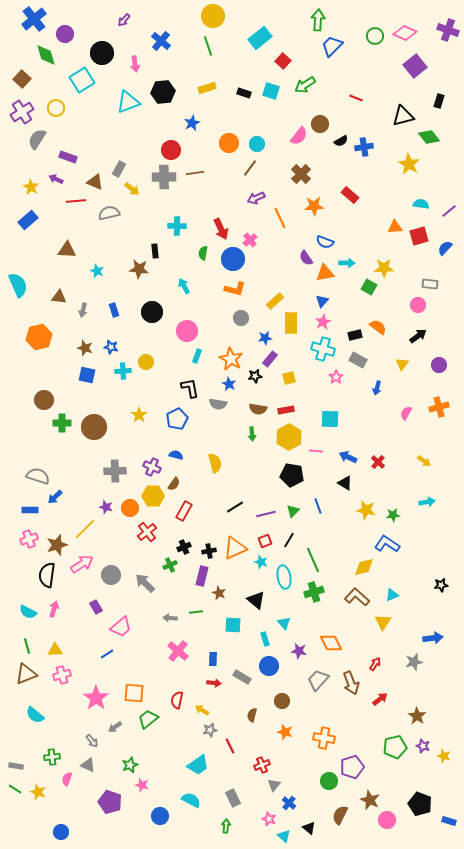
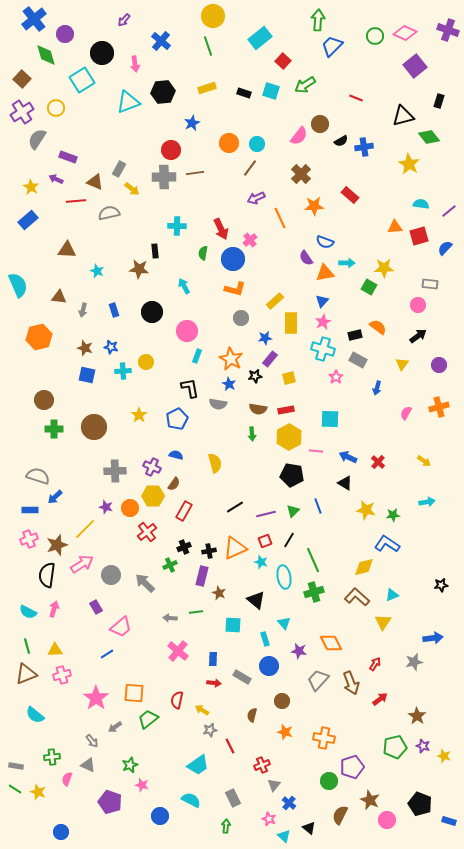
green cross at (62, 423): moved 8 px left, 6 px down
